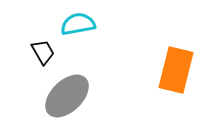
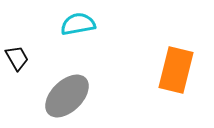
black trapezoid: moved 26 px left, 6 px down
